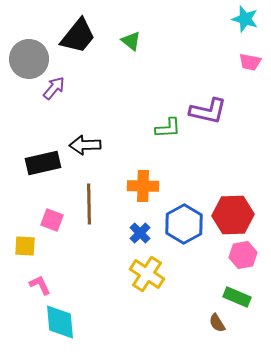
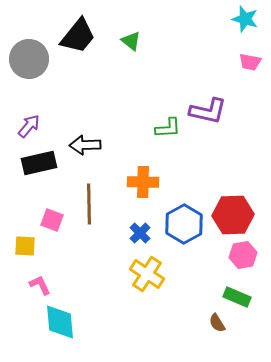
purple arrow: moved 25 px left, 38 px down
black rectangle: moved 4 px left
orange cross: moved 4 px up
